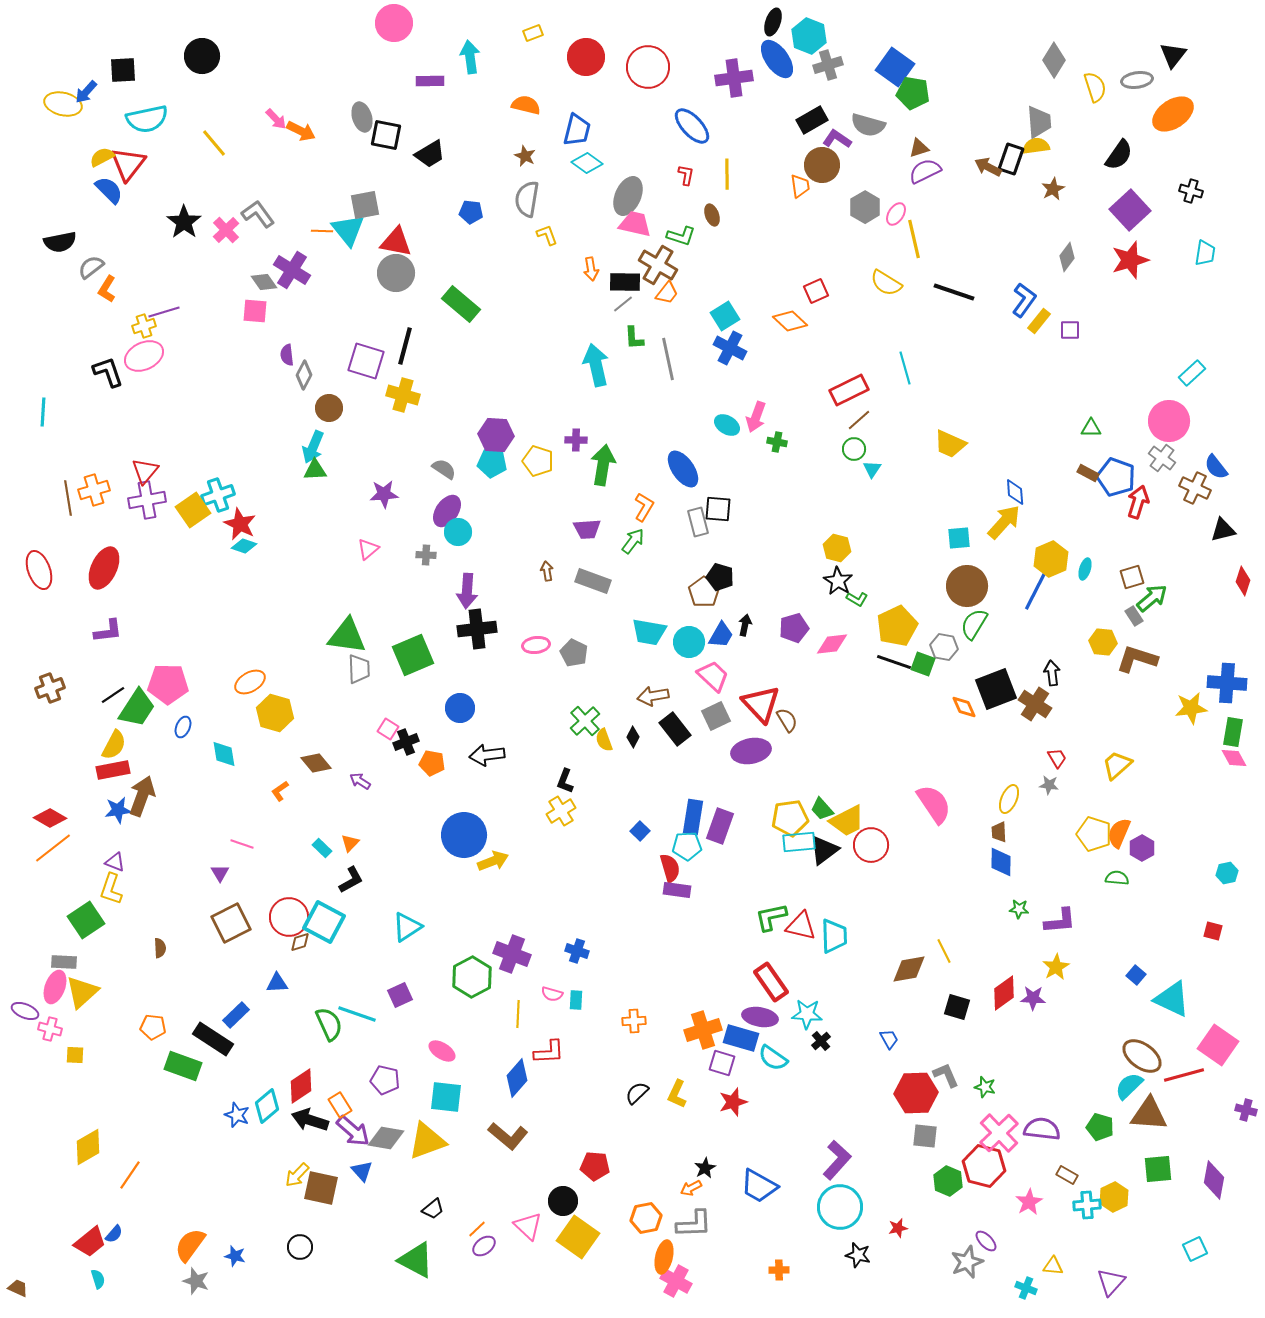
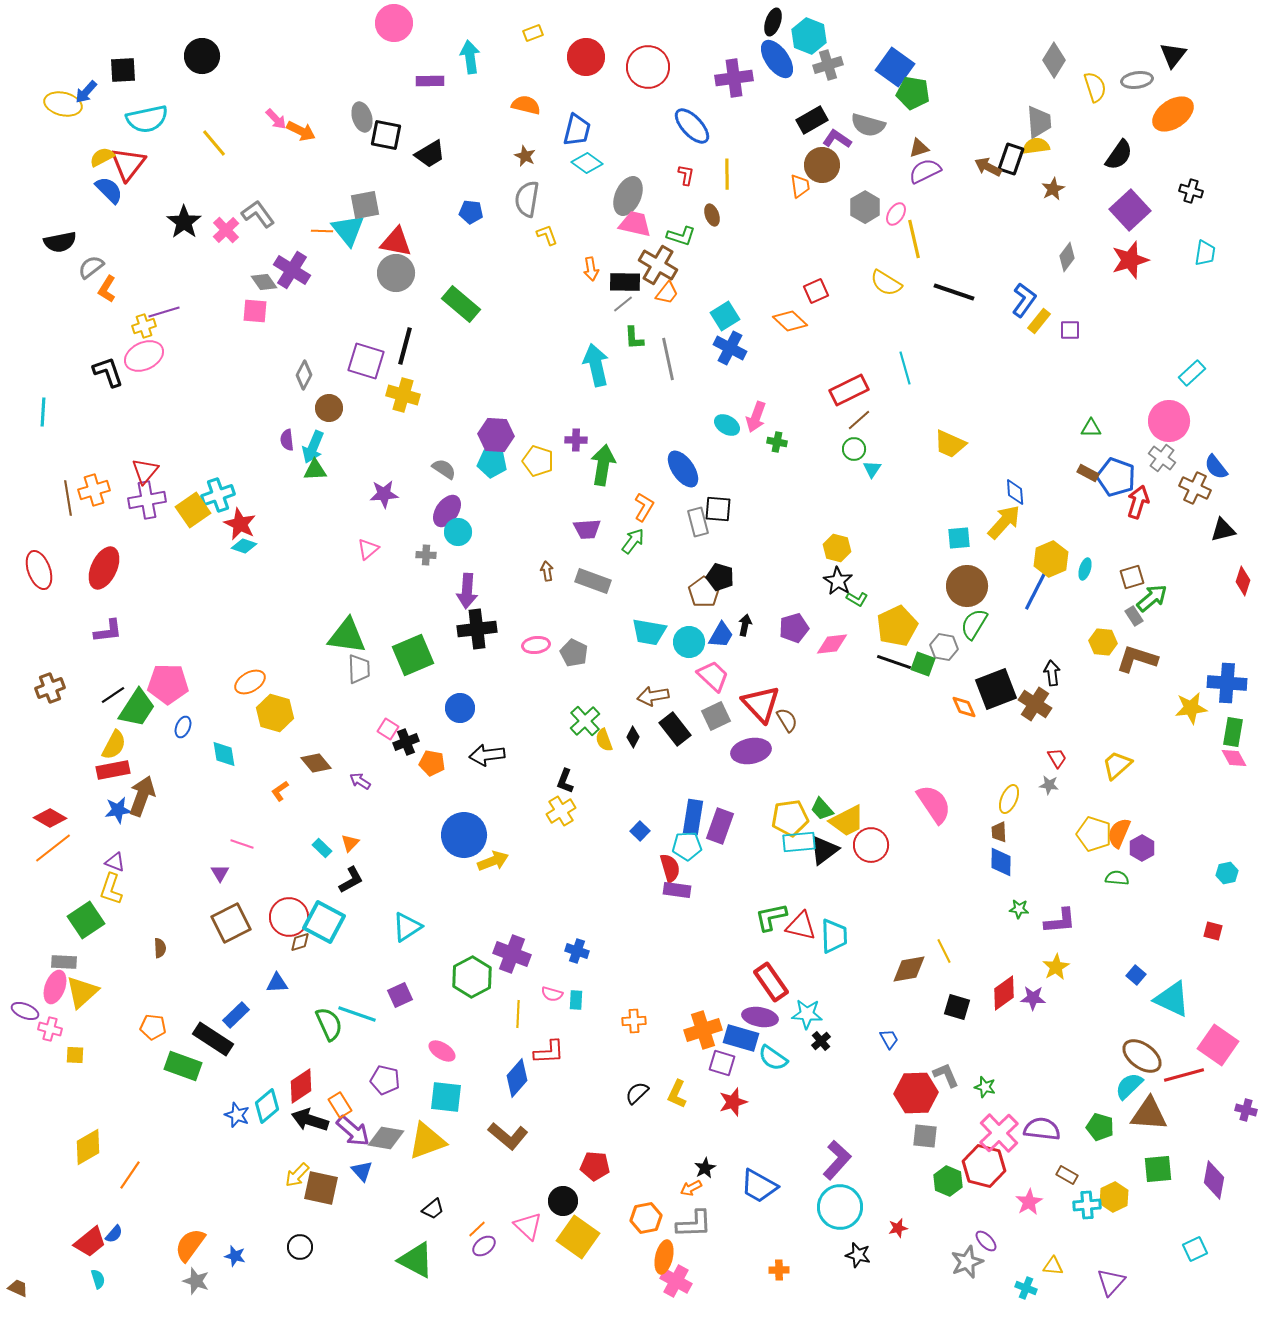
purple semicircle at (287, 355): moved 85 px down
